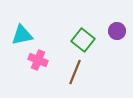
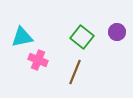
purple circle: moved 1 px down
cyan triangle: moved 2 px down
green square: moved 1 px left, 3 px up
